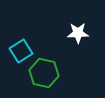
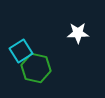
green hexagon: moved 8 px left, 5 px up
